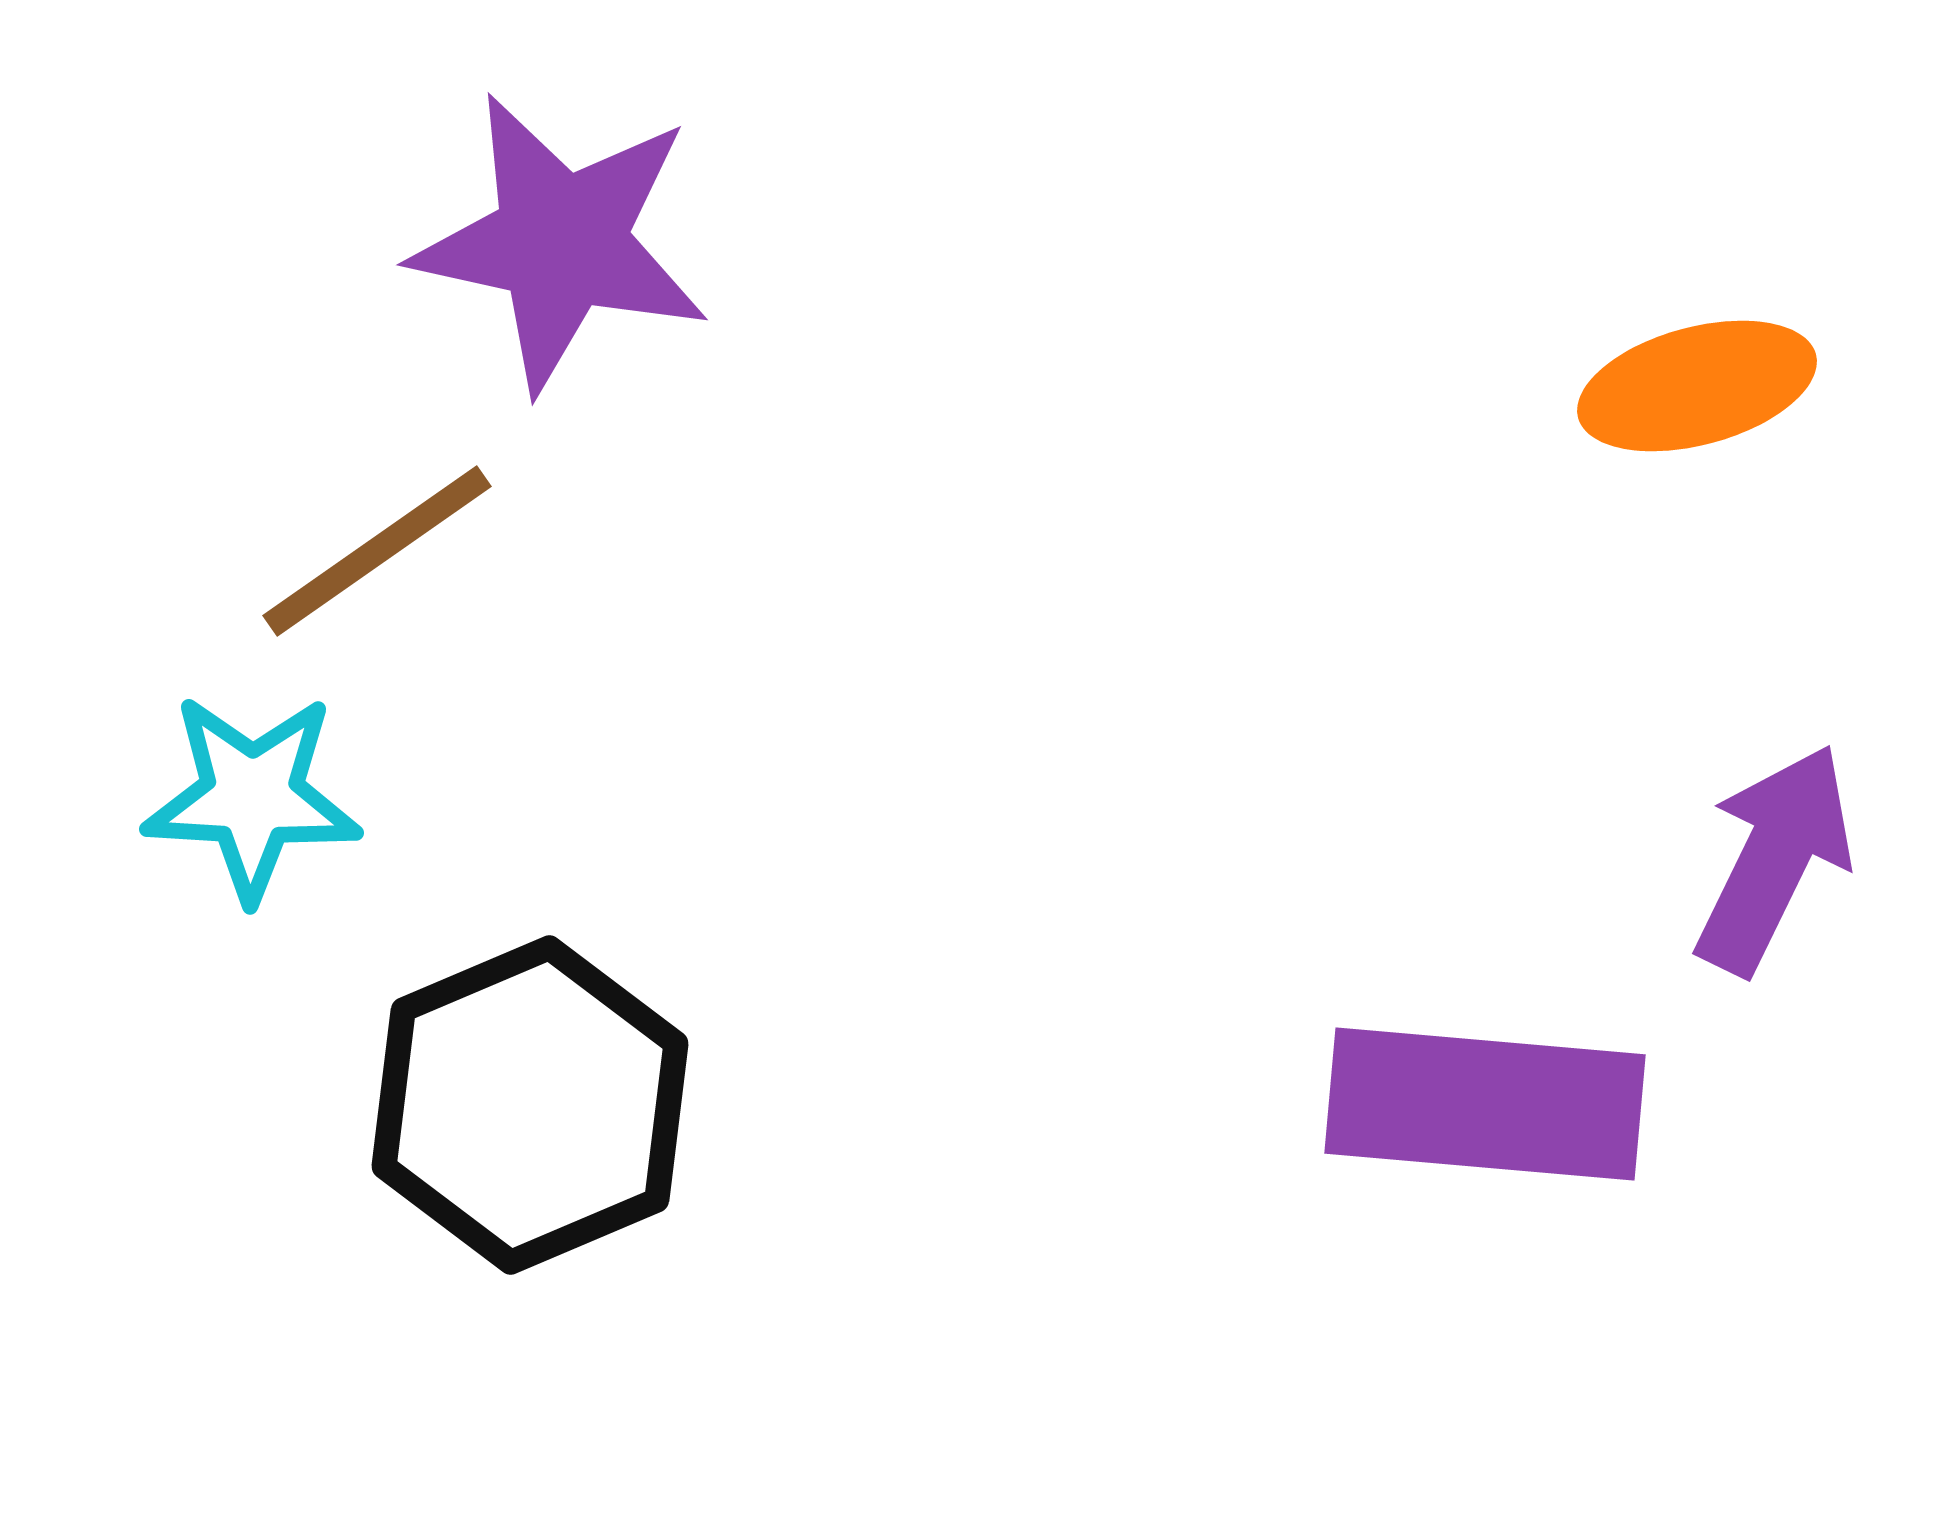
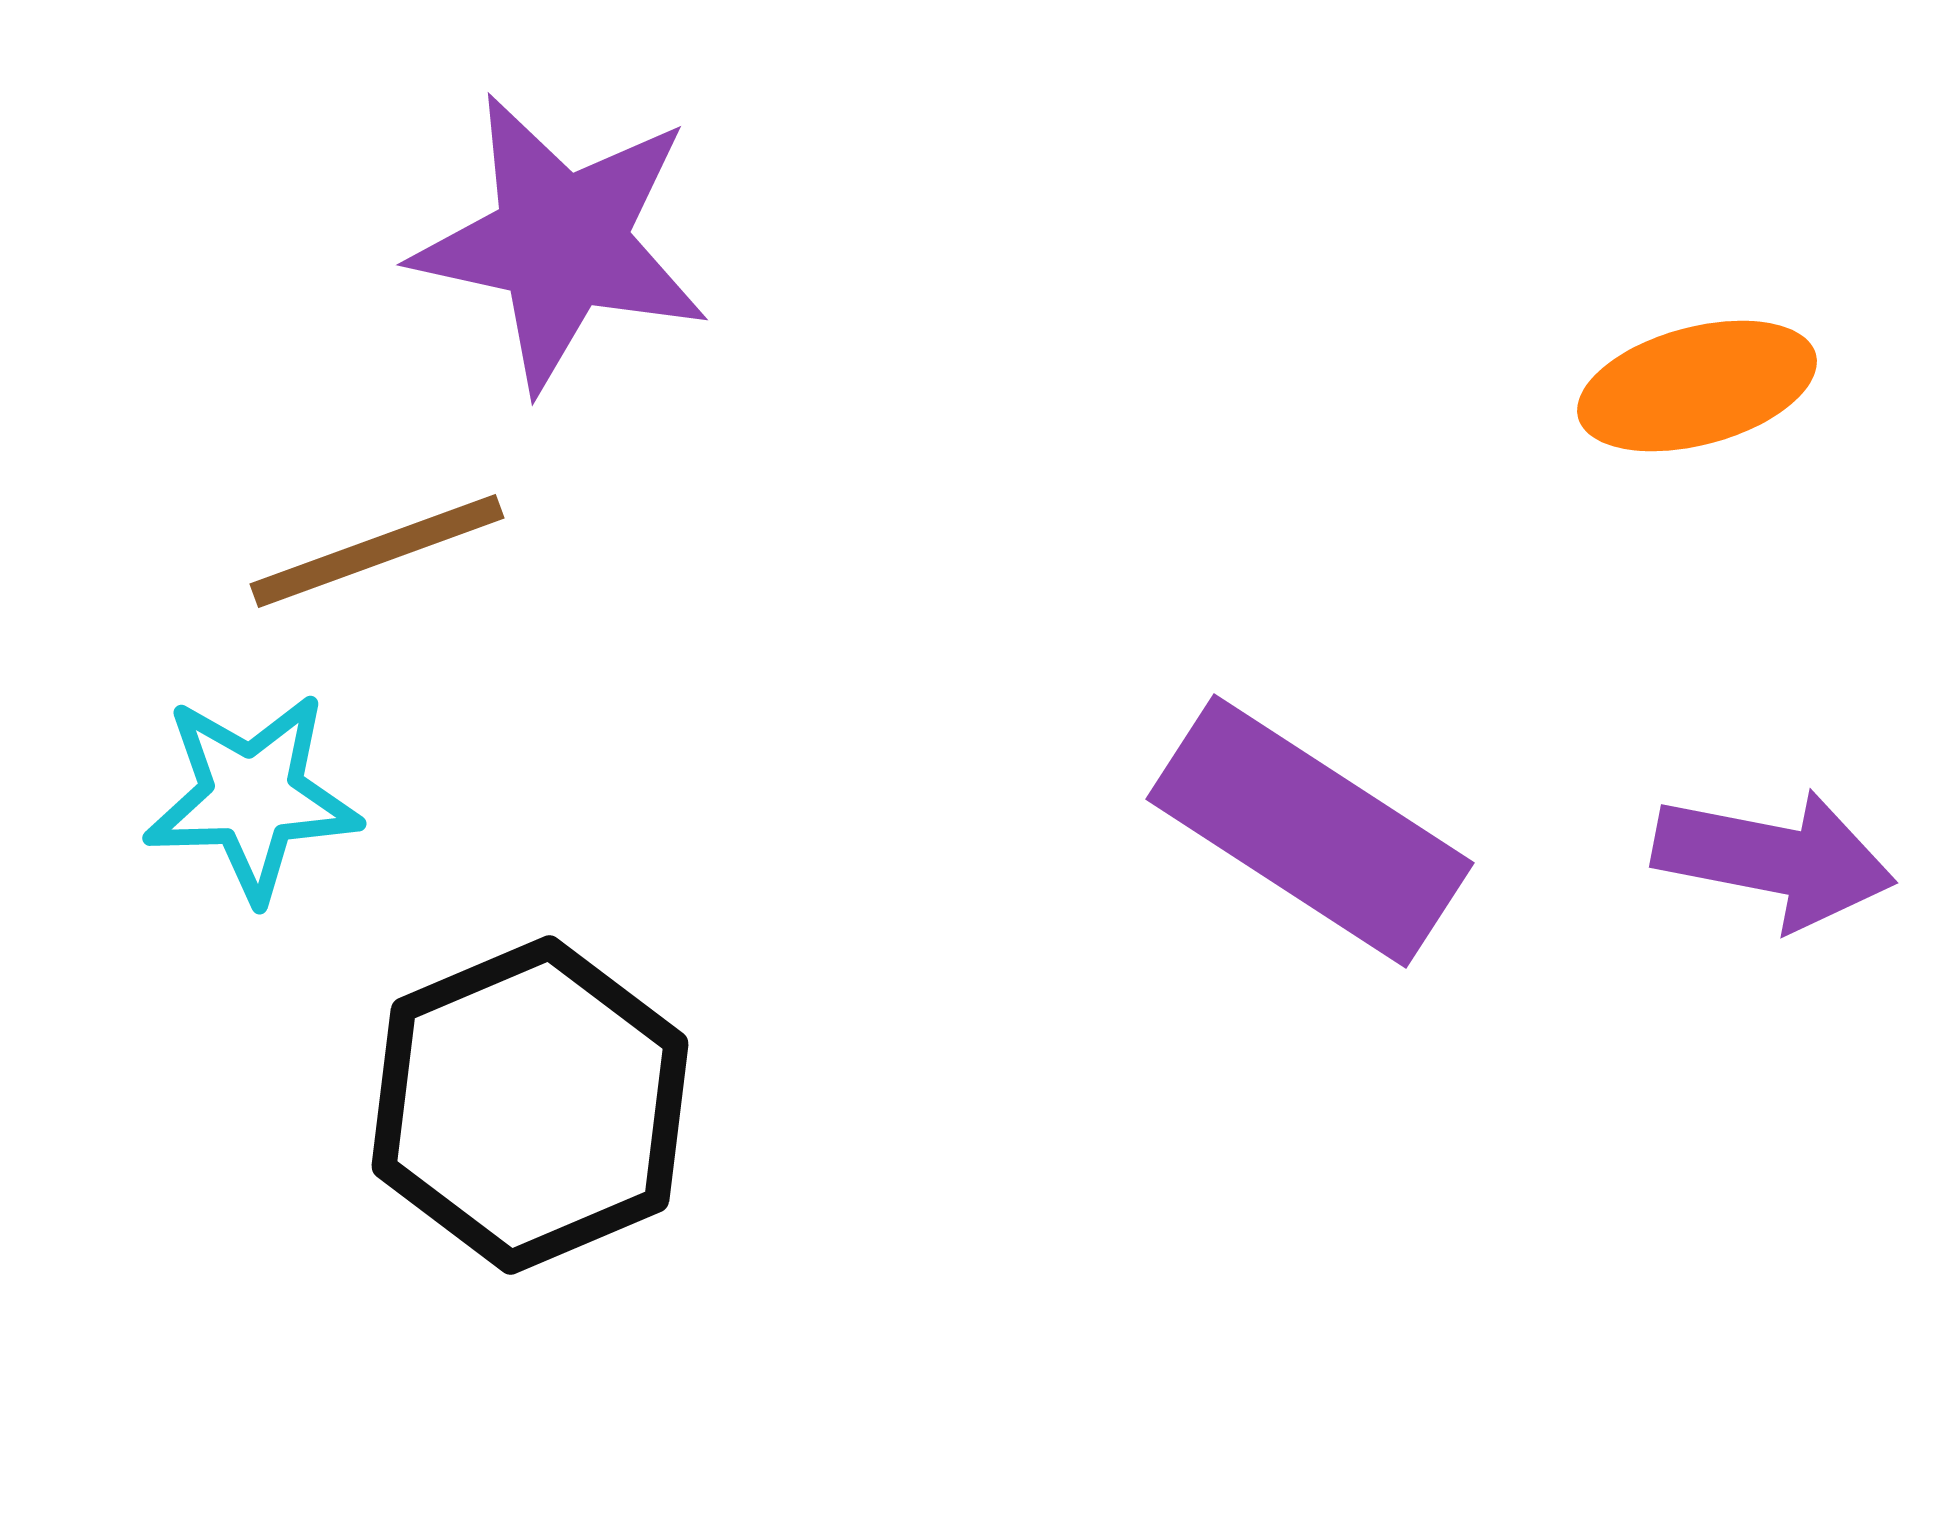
brown line: rotated 15 degrees clockwise
cyan star: rotated 5 degrees counterclockwise
purple arrow: rotated 75 degrees clockwise
purple rectangle: moved 175 px left, 273 px up; rotated 28 degrees clockwise
